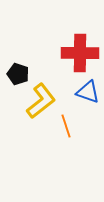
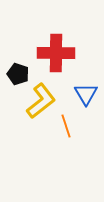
red cross: moved 24 px left
blue triangle: moved 2 px left, 2 px down; rotated 40 degrees clockwise
